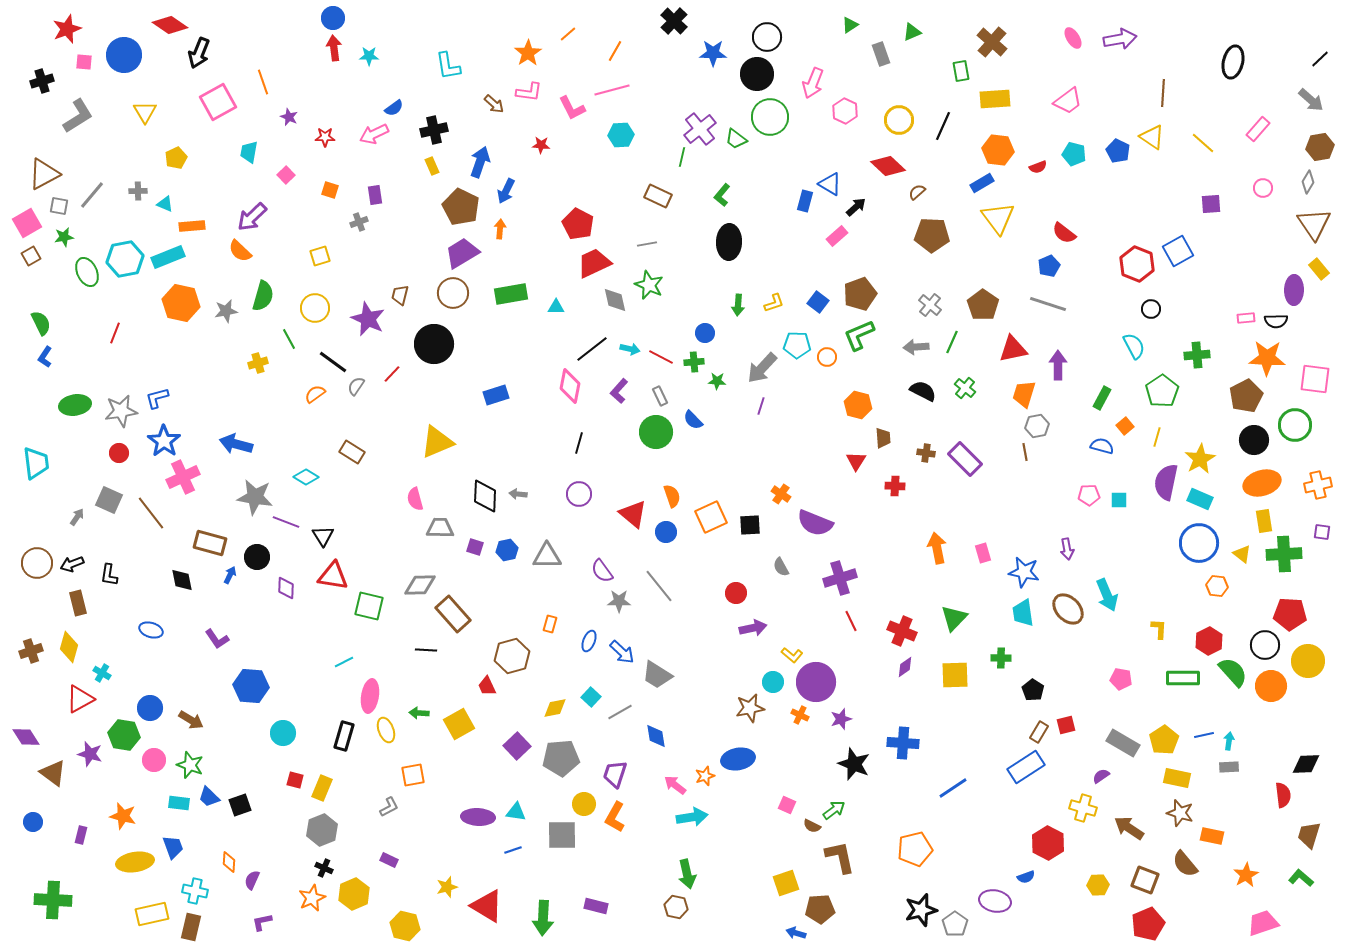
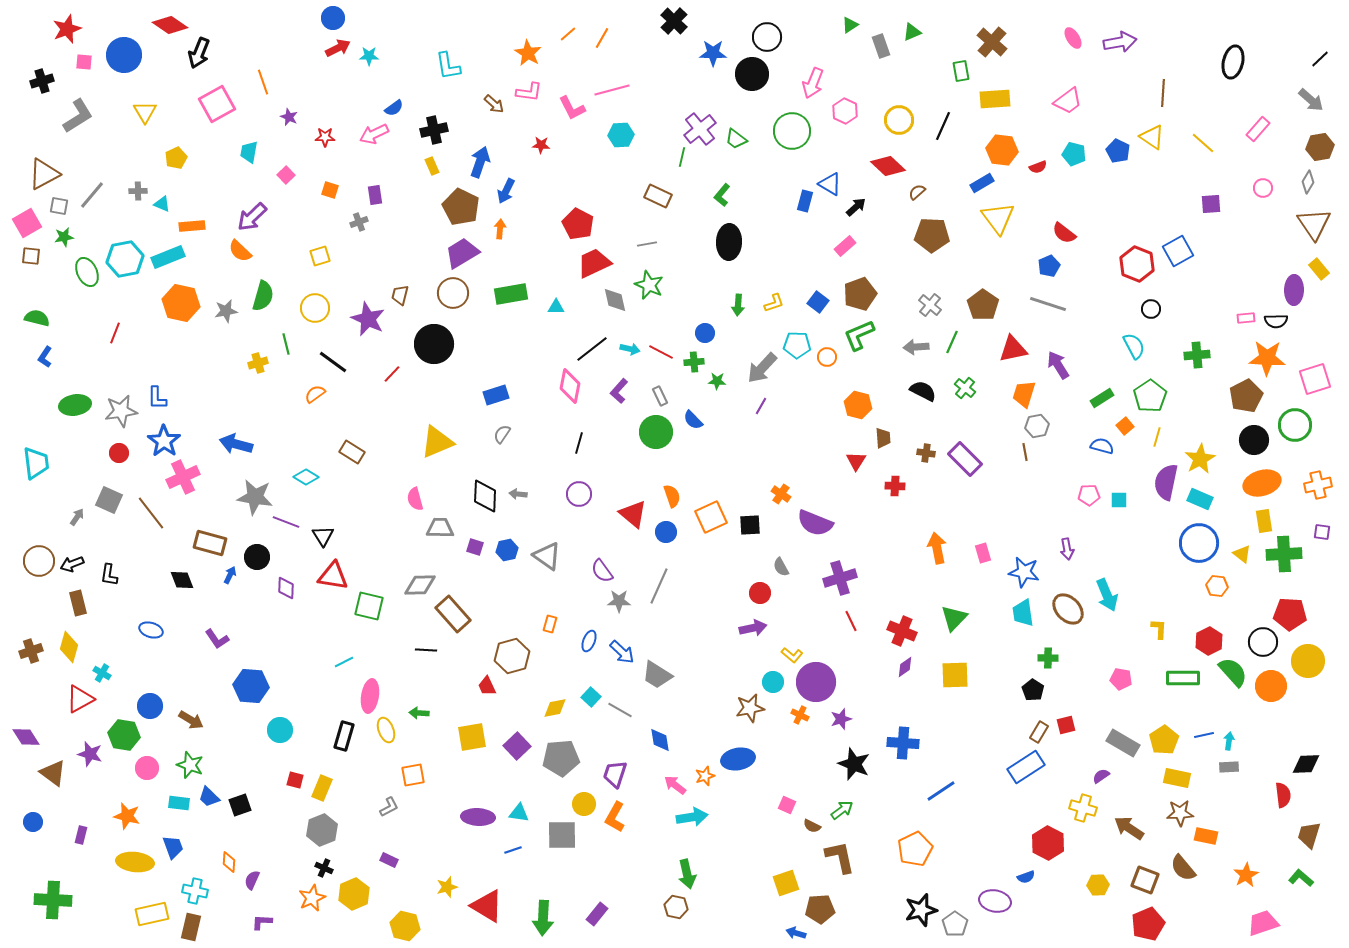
purple arrow at (1120, 39): moved 3 px down
red arrow at (334, 48): moved 4 px right; rotated 70 degrees clockwise
orange line at (615, 51): moved 13 px left, 13 px up
orange star at (528, 53): rotated 8 degrees counterclockwise
gray rectangle at (881, 54): moved 8 px up
black circle at (757, 74): moved 5 px left
pink square at (218, 102): moved 1 px left, 2 px down
green circle at (770, 117): moved 22 px right, 14 px down
orange hexagon at (998, 150): moved 4 px right
cyan triangle at (165, 204): moved 3 px left
pink rectangle at (837, 236): moved 8 px right, 10 px down
brown square at (31, 256): rotated 36 degrees clockwise
green semicircle at (41, 323): moved 4 px left, 5 px up; rotated 50 degrees counterclockwise
green line at (289, 339): moved 3 px left, 5 px down; rotated 15 degrees clockwise
red line at (661, 357): moved 5 px up
purple arrow at (1058, 365): rotated 32 degrees counterclockwise
pink square at (1315, 379): rotated 24 degrees counterclockwise
gray semicircle at (356, 386): moved 146 px right, 48 px down
green pentagon at (1162, 391): moved 12 px left, 5 px down
blue L-shape at (157, 398): rotated 75 degrees counterclockwise
green rectangle at (1102, 398): rotated 30 degrees clockwise
purple line at (761, 406): rotated 12 degrees clockwise
gray triangle at (547, 556): rotated 36 degrees clockwise
brown circle at (37, 563): moved 2 px right, 2 px up
black diamond at (182, 580): rotated 10 degrees counterclockwise
gray line at (659, 586): rotated 63 degrees clockwise
red circle at (736, 593): moved 24 px right
black circle at (1265, 645): moved 2 px left, 3 px up
green cross at (1001, 658): moved 47 px right
blue circle at (150, 708): moved 2 px up
gray line at (620, 712): moved 2 px up; rotated 60 degrees clockwise
yellow square at (459, 724): moved 13 px right, 13 px down; rotated 20 degrees clockwise
cyan circle at (283, 733): moved 3 px left, 3 px up
blue diamond at (656, 736): moved 4 px right, 4 px down
pink circle at (154, 760): moved 7 px left, 8 px down
blue line at (953, 788): moved 12 px left, 3 px down
green arrow at (834, 810): moved 8 px right
cyan triangle at (516, 812): moved 3 px right, 1 px down
brown star at (1180, 813): rotated 20 degrees counterclockwise
orange star at (123, 816): moved 4 px right
orange rectangle at (1212, 836): moved 6 px left
orange pentagon at (915, 849): rotated 12 degrees counterclockwise
yellow ellipse at (135, 862): rotated 15 degrees clockwise
brown semicircle at (1185, 864): moved 2 px left, 4 px down
purple rectangle at (596, 906): moved 1 px right, 8 px down; rotated 65 degrees counterclockwise
purple L-shape at (262, 922): rotated 15 degrees clockwise
